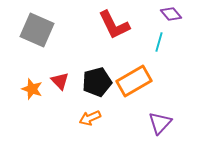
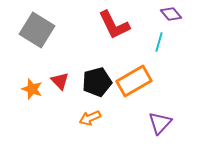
gray square: rotated 8 degrees clockwise
